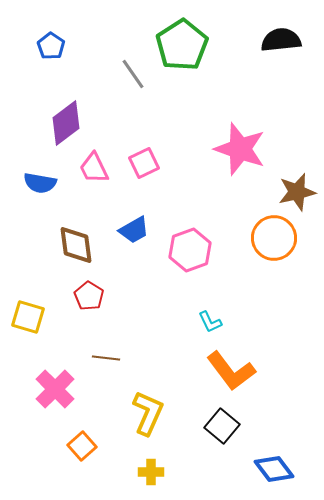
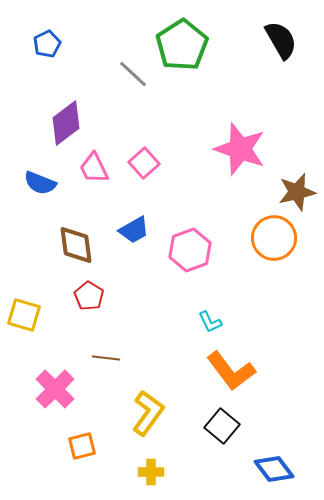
black semicircle: rotated 66 degrees clockwise
blue pentagon: moved 4 px left, 2 px up; rotated 12 degrees clockwise
gray line: rotated 12 degrees counterclockwise
pink square: rotated 16 degrees counterclockwise
blue semicircle: rotated 12 degrees clockwise
yellow square: moved 4 px left, 2 px up
yellow L-shape: rotated 12 degrees clockwise
orange square: rotated 28 degrees clockwise
